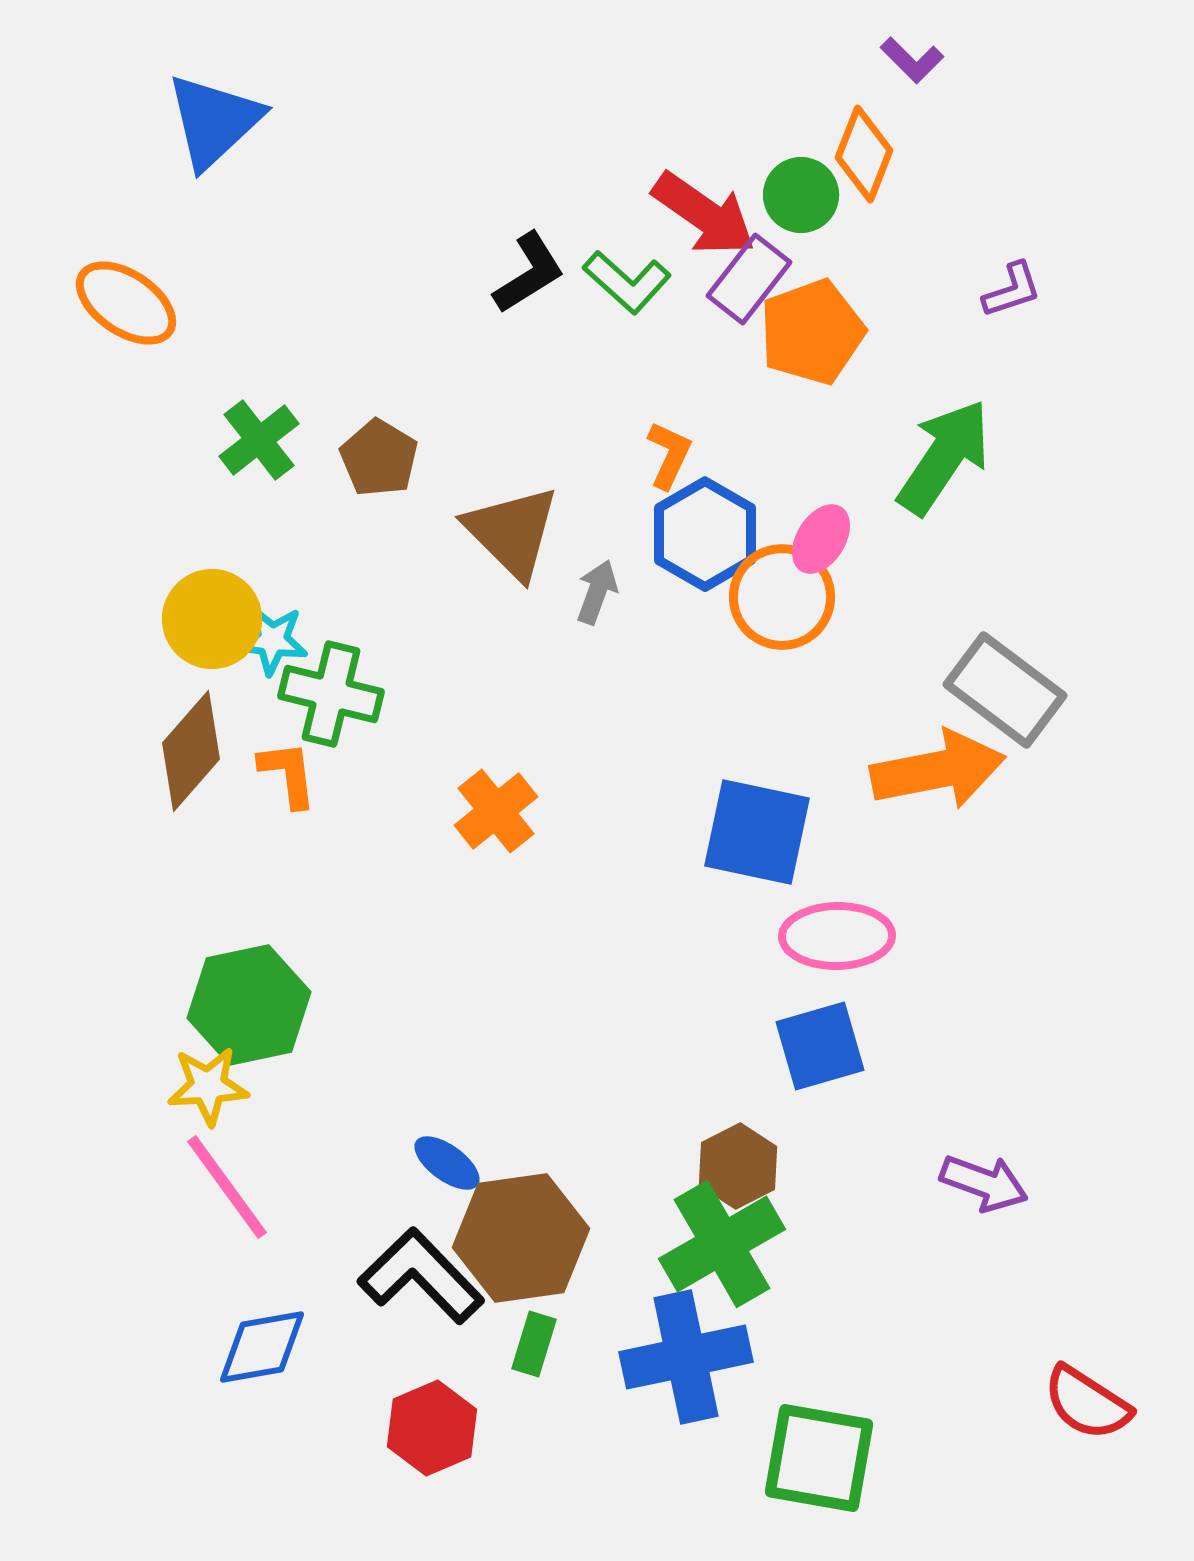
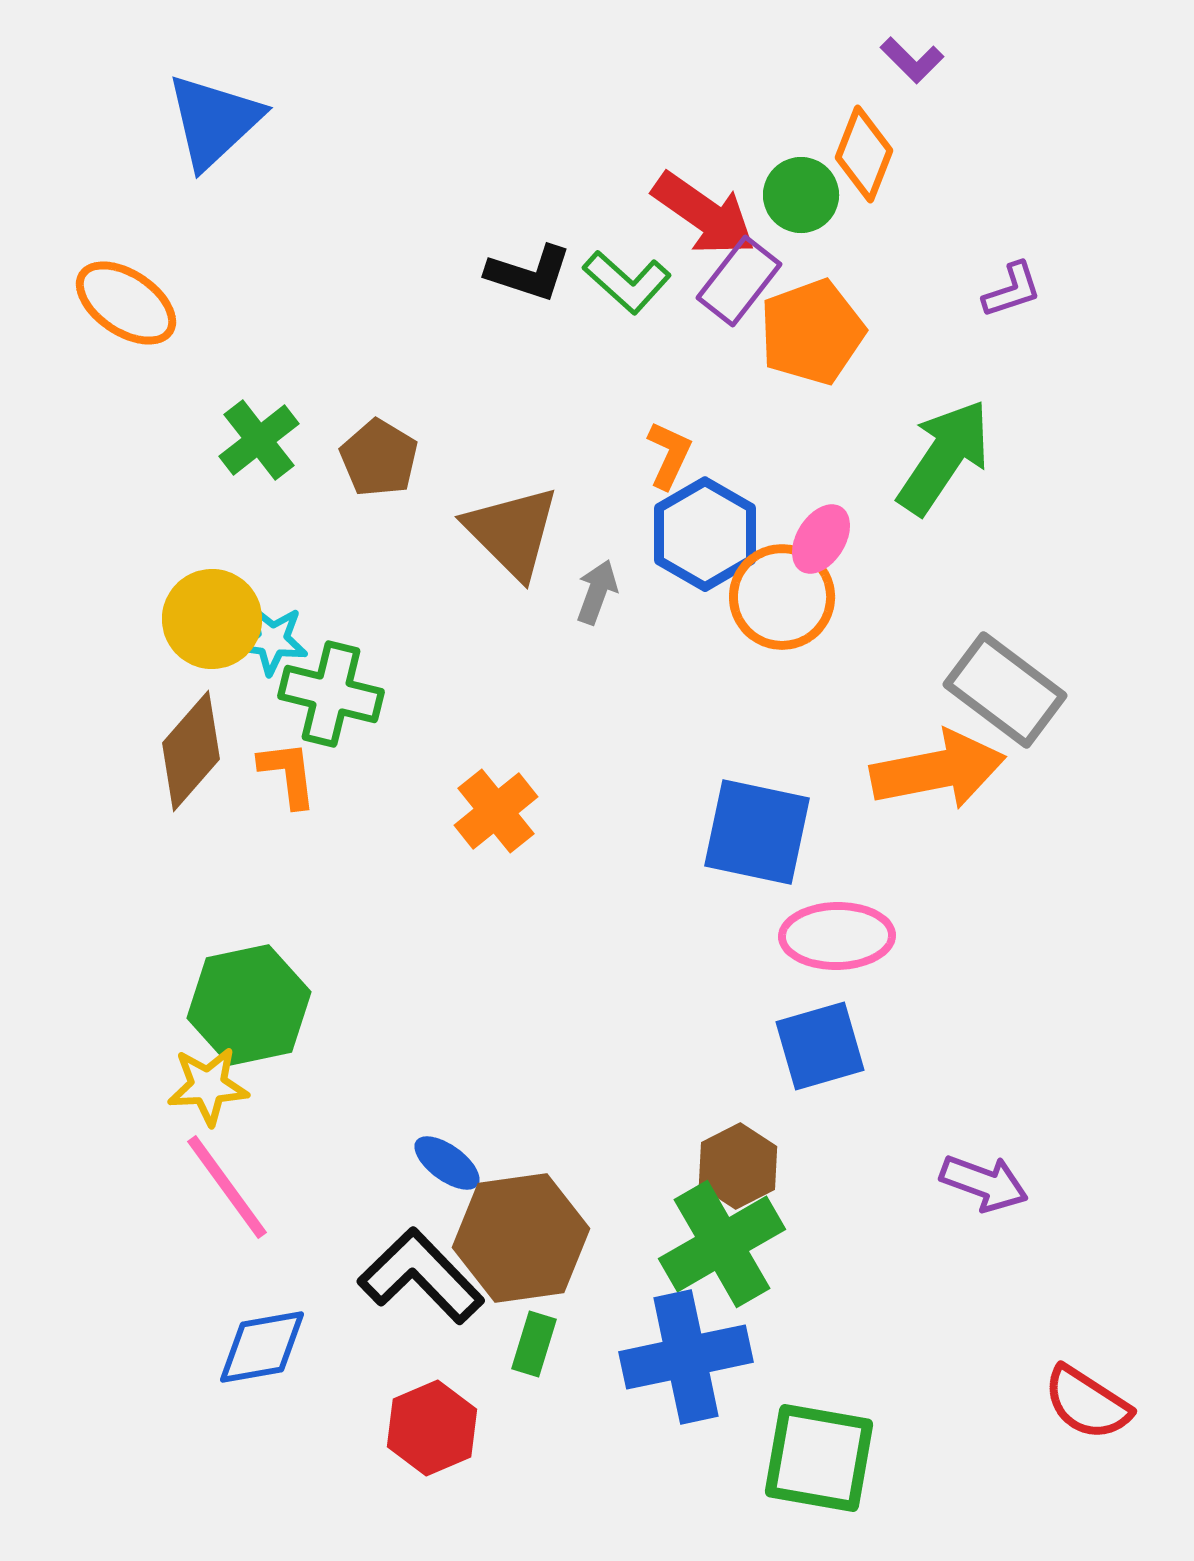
black L-shape at (529, 273): rotated 50 degrees clockwise
purple rectangle at (749, 279): moved 10 px left, 2 px down
